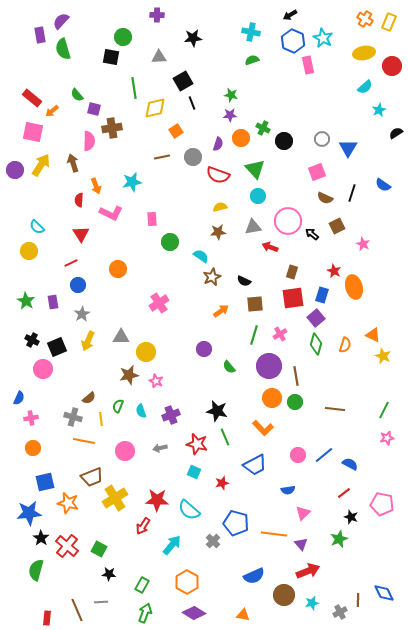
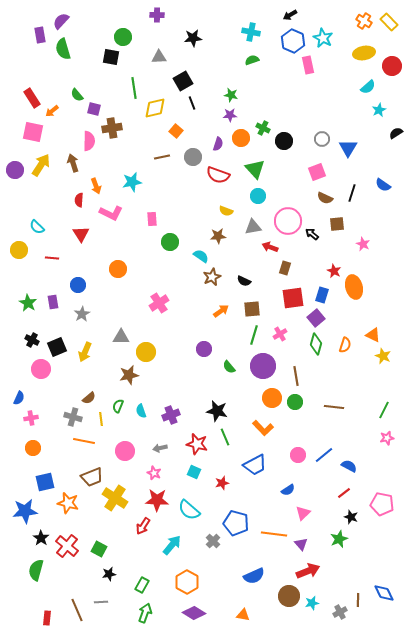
orange cross at (365, 19): moved 1 px left, 2 px down
yellow rectangle at (389, 22): rotated 66 degrees counterclockwise
cyan semicircle at (365, 87): moved 3 px right
red rectangle at (32, 98): rotated 18 degrees clockwise
orange square at (176, 131): rotated 16 degrees counterclockwise
yellow semicircle at (220, 207): moved 6 px right, 4 px down; rotated 144 degrees counterclockwise
brown square at (337, 226): moved 2 px up; rotated 21 degrees clockwise
brown star at (218, 232): moved 4 px down
yellow circle at (29, 251): moved 10 px left, 1 px up
red line at (71, 263): moved 19 px left, 5 px up; rotated 32 degrees clockwise
brown rectangle at (292, 272): moved 7 px left, 4 px up
green star at (26, 301): moved 2 px right, 2 px down
brown square at (255, 304): moved 3 px left, 5 px down
yellow arrow at (88, 341): moved 3 px left, 11 px down
purple circle at (269, 366): moved 6 px left
pink circle at (43, 369): moved 2 px left
pink star at (156, 381): moved 2 px left, 92 px down
brown line at (335, 409): moved 1 px left, 2 px up
blue semicircle at (350, 464): moved 1 px left, 2 px down
blue semicircle at (288, 490): rotated 24 degrees counterclockwise
yellow cross at (115, 498): rotated 25 degrees counterclockwise
blue star at (29, 513): moved 4 px left, 2 px up
black star at (109, 574): rotated 16 degrees counterclockwise
brown circle at (284, 595): moved 5 px right, 1 px down
